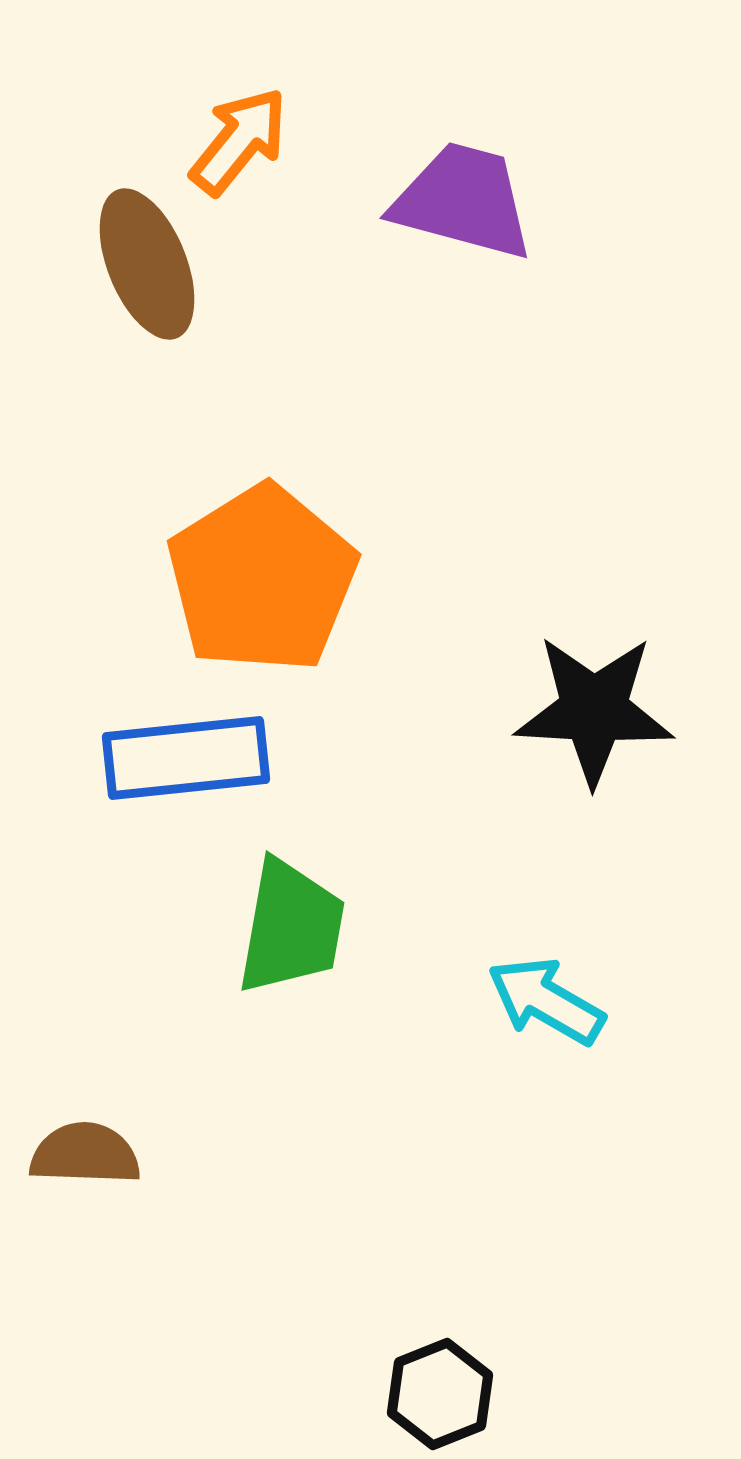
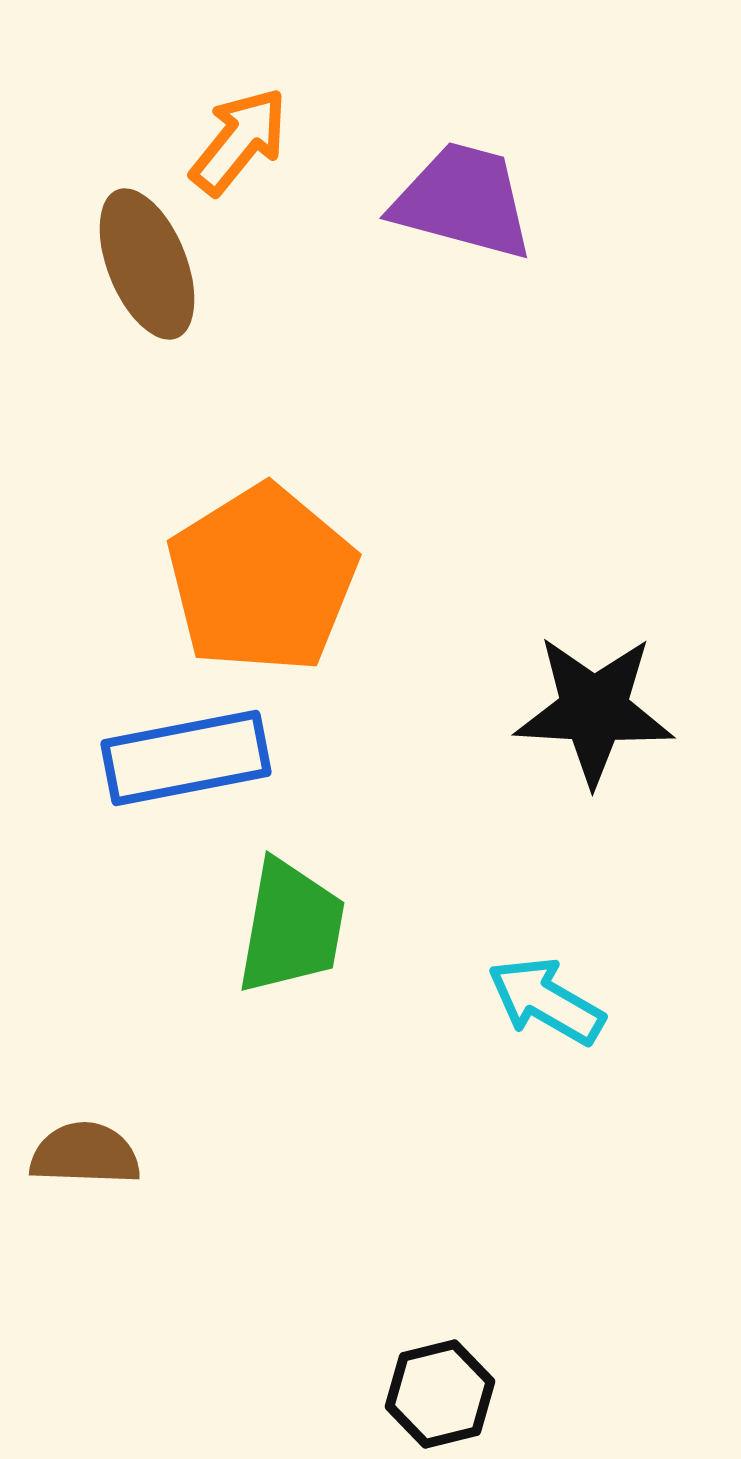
blue rectangle: rotated 5 degrees counterclockwise
black hexagon: rotated 8 degrees clockwise
